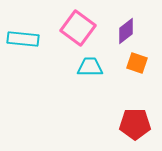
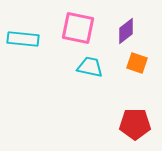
pink square: rotated 24 degrees counterclockwise
cyan trapezoid: rotated 12 degrees clockwise
